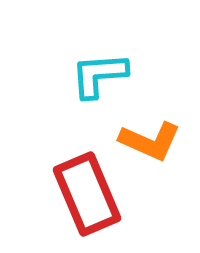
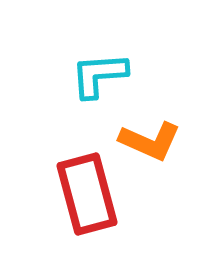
red rectangle: rotated 8 degrees clockwise
